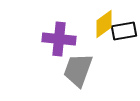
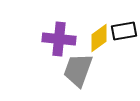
yellow diamond: moved 5 px left, 14 px down
